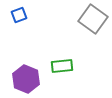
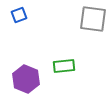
gray square: rotated 28 degrees counterclockwise
green rectangle: moved 2 px right
